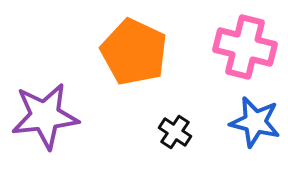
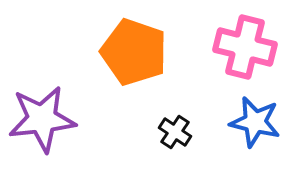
orange pentagon: rotated 6 degrees counterclockwise
purple star: moved 3 px left, 3 px down
